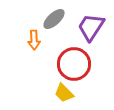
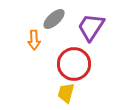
yellow trapezoid: moved 2 px right; rotated 60 degrees clockwise
